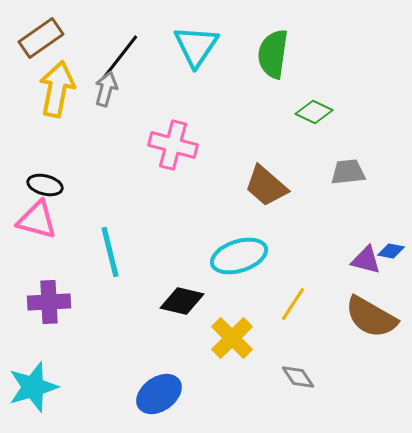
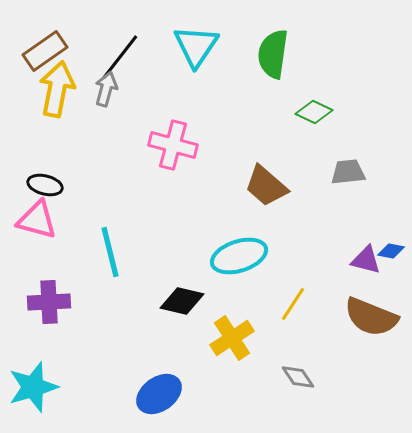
brown rectangle: moved 4 px right, 13 px down
brown semicircle: rotated 8 degrees counterclockwise
yellow cross: rotated 12 degrees clockwise
